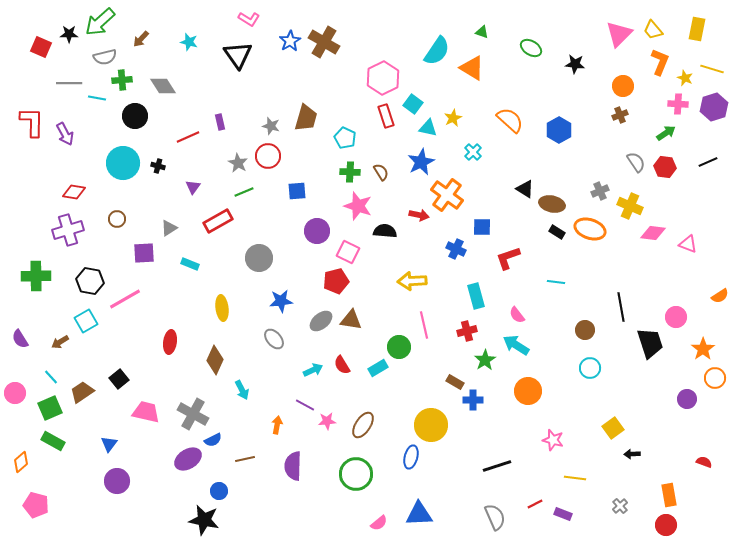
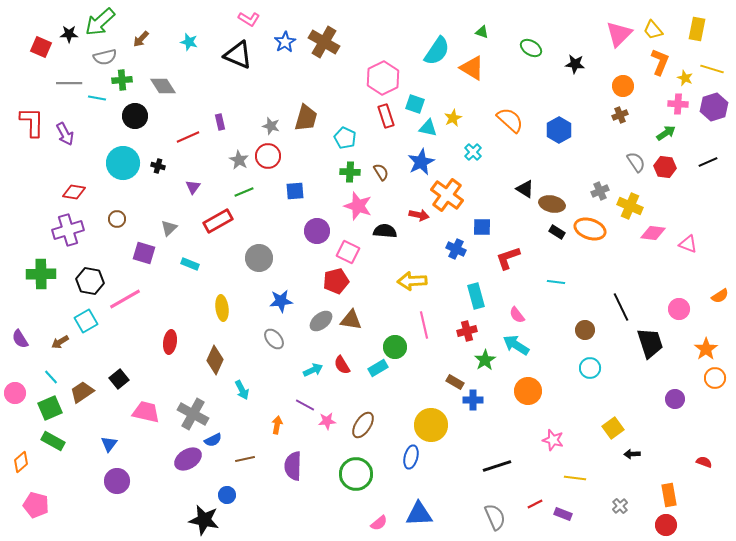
blue star at (290, 41): moved 5 px left, 1 px down
black triangle at (238, 55): rotated 32 degrees counterclockwise
cyan square at (413, 104): moved 2 px right; rotated 18 degrees counterclockwise
gray star at (238, 163): moved 1 px right, 3 px up
blue square at (297, 191): moved 2 px left
gray triangle at (169, 228): rotated 12 degrees counterclockwise
purple square at (144, 253): rotated 20 degrees clockwise
green cross at (36, 276): moved 5 px right, 2 px up
black line at (621, 307): rotated 16 degrees counterclockwise
pink circle at (676, 317): moved 3 px right, 8 px up
green circle at (399, 347): moved 4 px left
orange star at (703, 349): moved 3 px right
purple circle at (687, 399): moved 12 px left
blue circle at (219, 491): moved 8 px right, 4 px down
